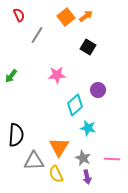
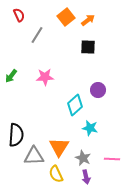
orange arrow: moved 2 px right, 4 px down
black square: rotated 28 degrees counterclockwise
pink star: moved 12 px left, 2 px down
cyan star: moved 2 px right
gray triangle: moved 5 px up
purple arrow: moved 1 px left
